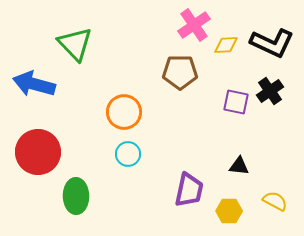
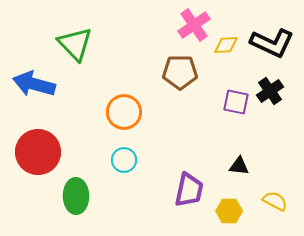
cyan circle: moved 4 px left, 6 px down
